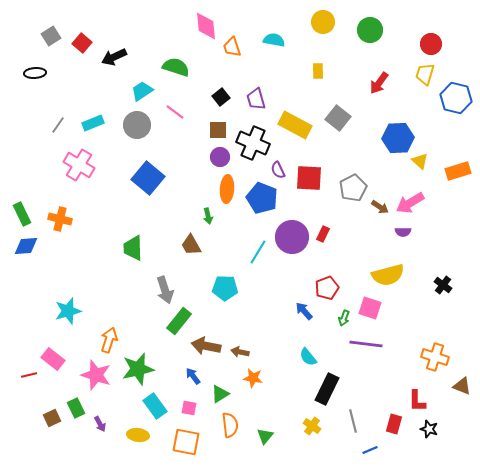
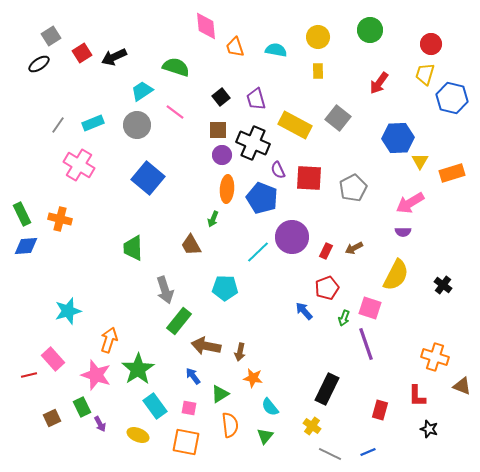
yellow circle at (323, 22): moved 5 px left, 15 px down
cyan semicircle at (274, 40): moved 2 px right, 10 px down
red square at (82, 43): moved 10 px down; rotated 18 degrees clockwise
orange trapezoid at (232, 47): moved 3 px right
black ellipse at (35, 73): moved 4 px right, 9 px up; rotated 30 degrees counterclockwise
blue hexagon at (456, 98): moved 4 px left
purple circle at (220, 157): moved 2 px right, 2 px up
yellow triangle at (420, 161): rotated 18 degrees clockwise
orange rectangle at (458, 171): moved 6 px left, 2 px down
brown arrow at (380, 207): moved 26 px left, 41 px down; rotated 120 degrees clockwise
green arrow at (208, 216): moved 5 px right, 3 px down; rotated 35 degrees clockwise
red rectangle at (323, 234): moved 3 px right, 17 px down
cyan line at (258, 252): rotated 15 degrees clockwise
yellow semicircle at (388, 275): moved 8 px right; rotated 48 degrees counterclockwise
purple line at (366, 344): rotated 64 degrees clockwise
brown arrow at (240, 352): rotated 90 degrees counterclockwise
cyan semicircle at (308, 357): moved 38 px left, 50 px down
pink rectangle at (53, 359): rotated 10 degrees clockwise
green star at (138, 369): rotated 20 degrees counterclockwise
red L-shape at (417, 401): moved 5 px up
green rectangle at (76, 408): moved 6 px right, 1 px up
gray line at (353, 421): moved 23 px left, 33 px down; rotated 50 degrees counterclockwise
red rectangle at (394, 424): moved 14 px left, 14 px up
yellow ellipse at (138, 435): rotated 15 degrees clockwise
blue line at (370, 450): moved 2 px left, 2 px down
